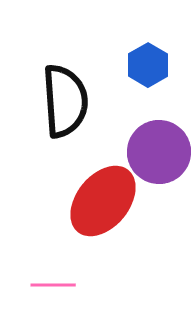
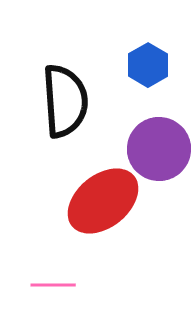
purple circle: moved 3 px up
red ellipse: rotated 12 degrees clockwise
